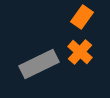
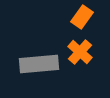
gray rectangle: rotated 21 degrees clockwise
